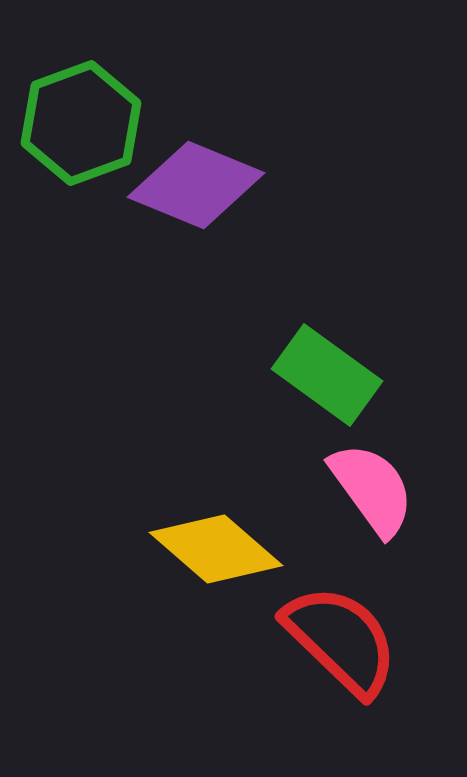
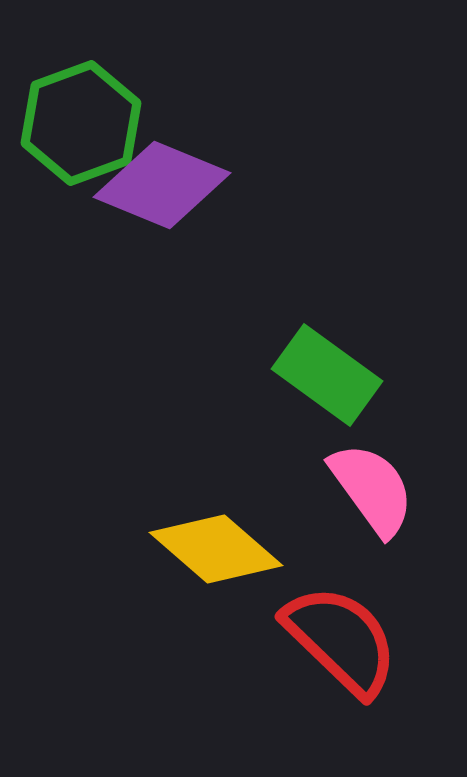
purple diamond: moved 34 px left
